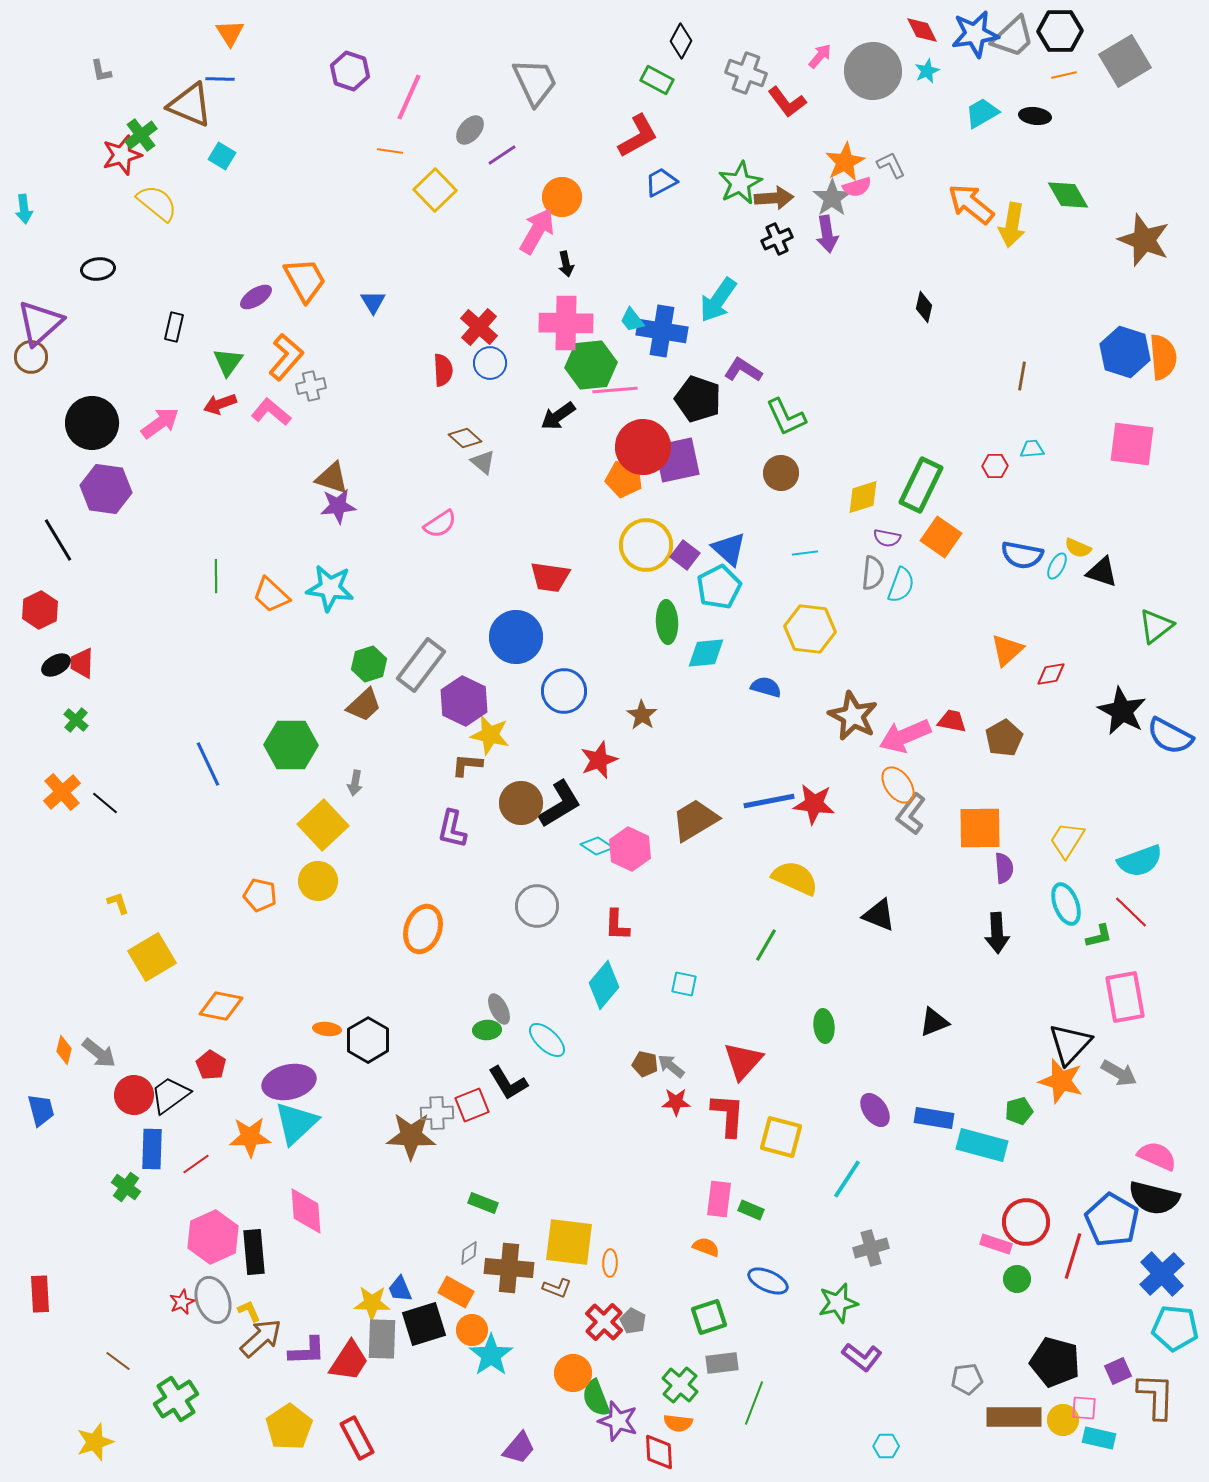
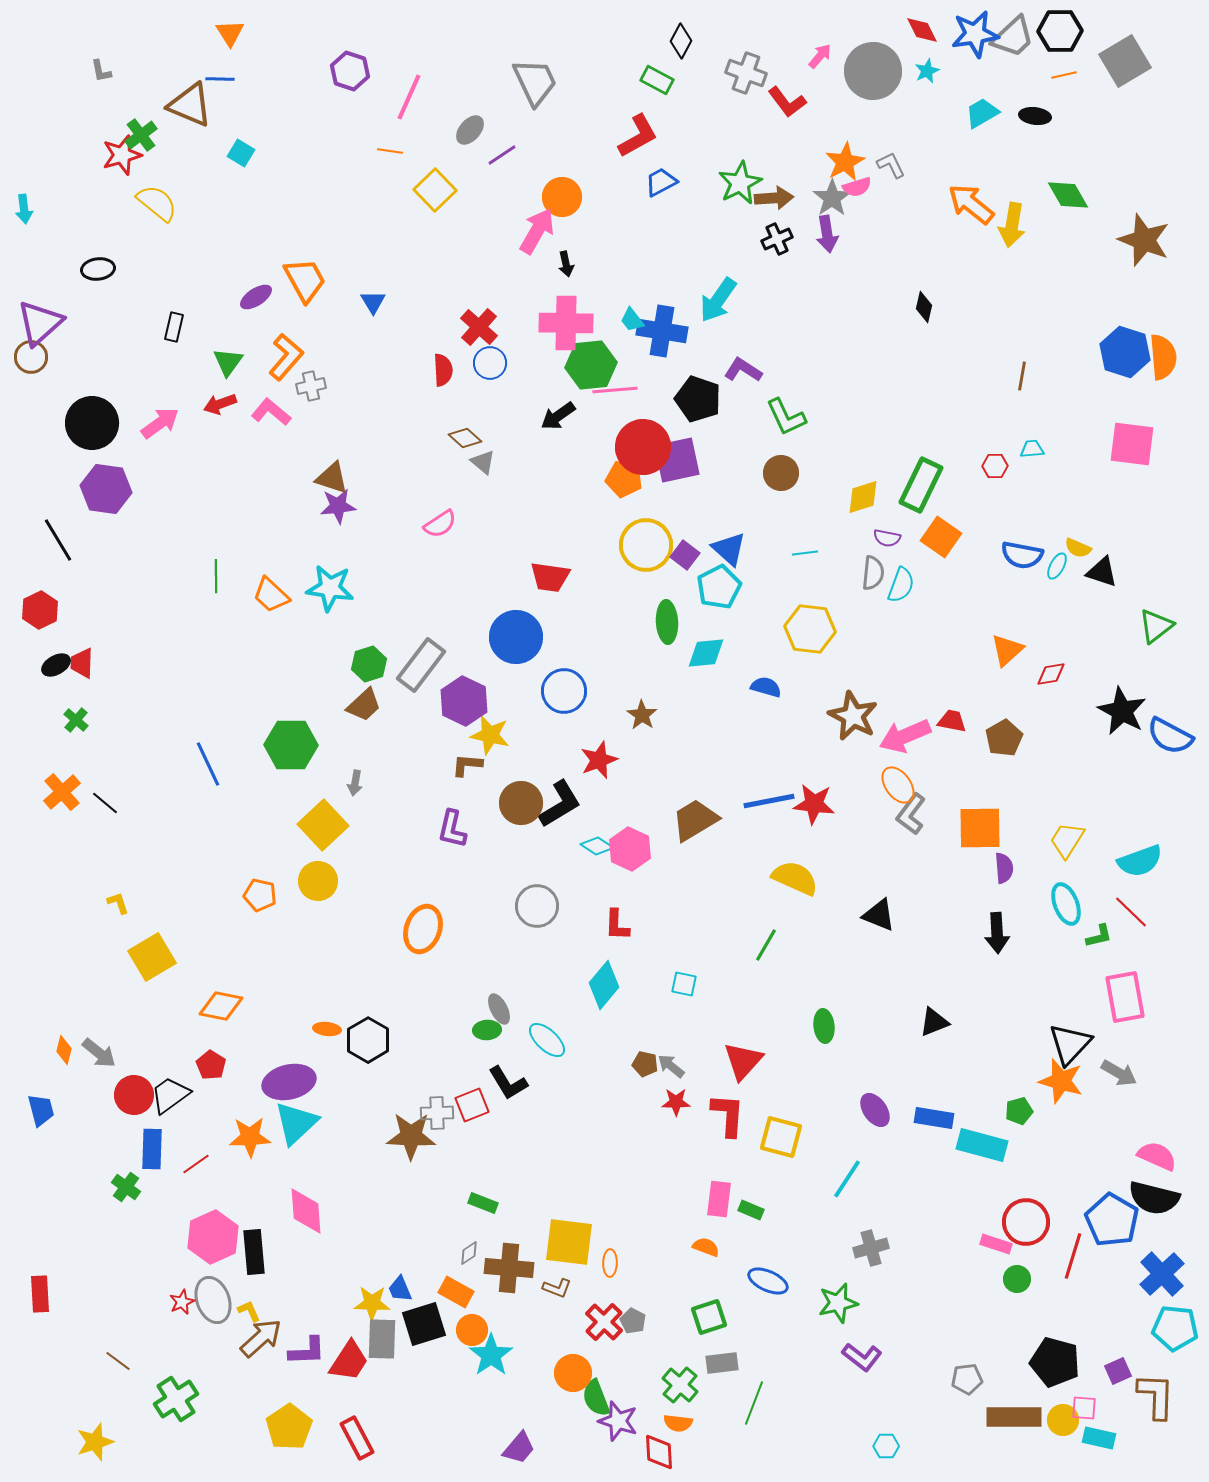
cyan square at (222, 156): moved 19 px right, 3 px up
